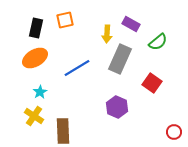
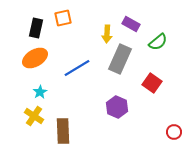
orange square: moved 2 px left, 2 px up
